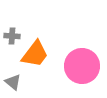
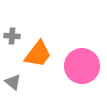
orange trapezoid: moved 3 px right
